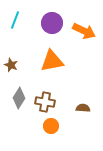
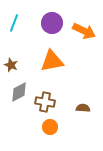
cyan line: moved 1 px left, 3 px down
gray diamond: moved 6 px up; rotated 30 degrees clockwise
orange circle: moved 1 px left, 1 px down
